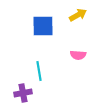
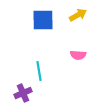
blue square: moved 6 px up
purple cross: rotated 12 degrees counterclockwise
